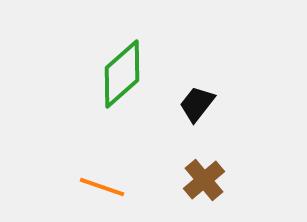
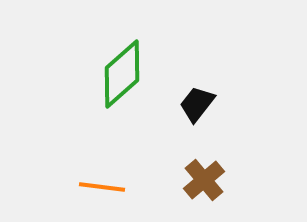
orange line: rotated 12 degrees counterclockwise
